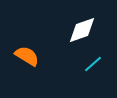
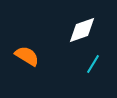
cyan line: rotated 18 degrees counterclockwise
